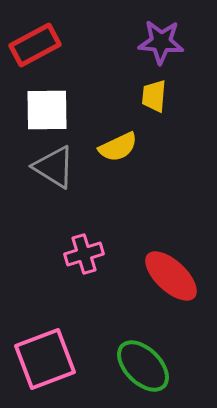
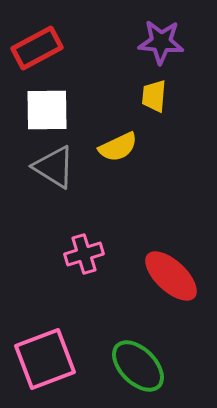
red rectangle: moved 2 px right, 3 px down
green ellipse: moved 5 px left
